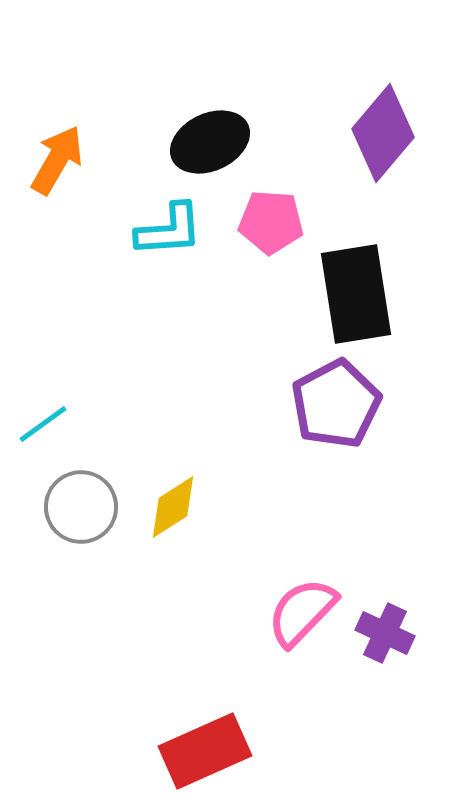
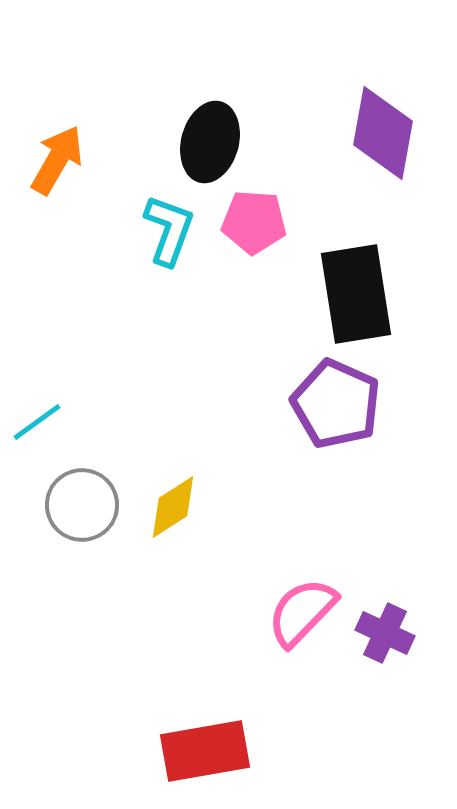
purple diamond: rotated 30 degrees counterclockwise
black ellipse: rotated 50 degrees counterclockwise
pink pentagon: moved 17 px left
cyan L-shape: rotated 66 degrees counterclockwise
purple pentagon: rotated 20 degrees counterclockwise
cyan line: moved 6 px left, 2 px up
gray circle: moved 1 px right, 2 px up
red rectangle: rotated 14 degrees clockwise
